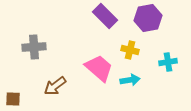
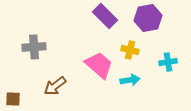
pink trapezoid: moved 3 px up
